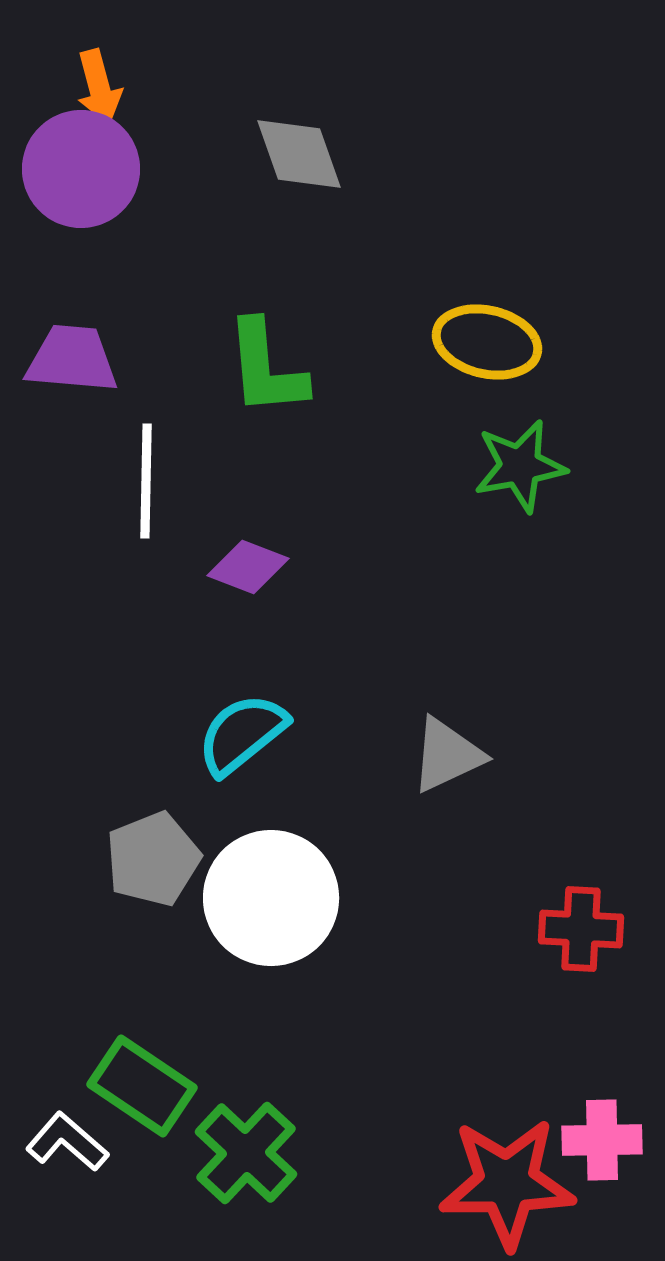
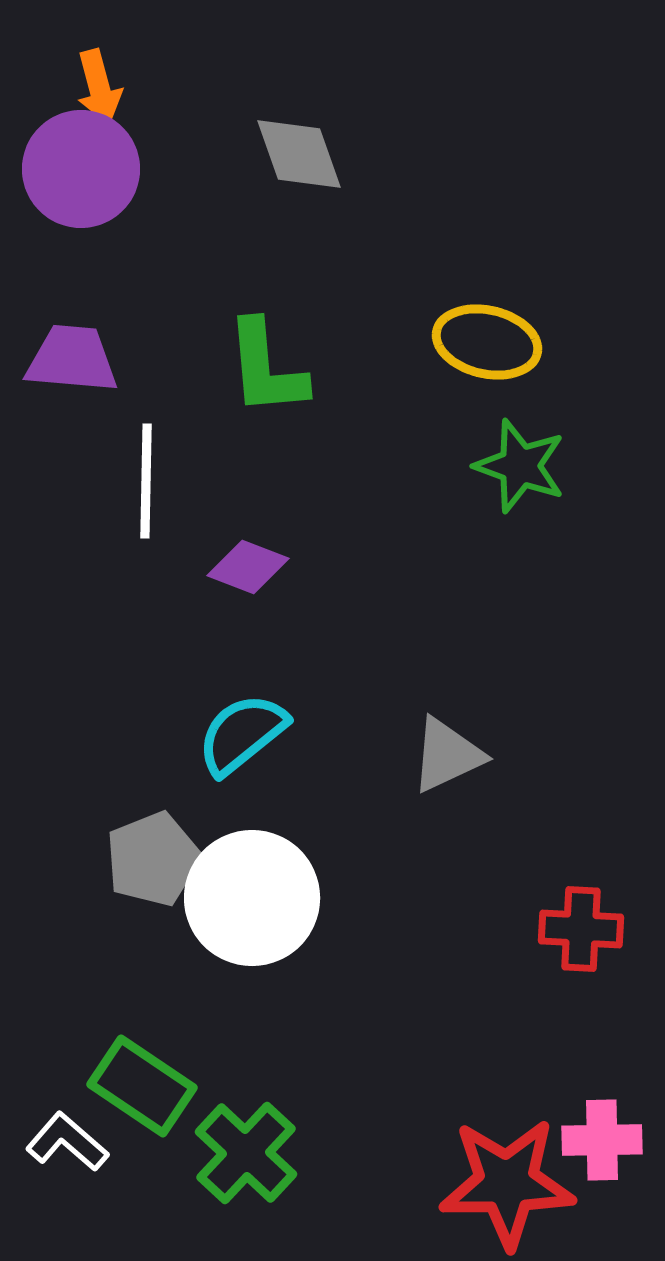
green star: rotated 30 degrees clockwise
white circle: moved 19 px left
